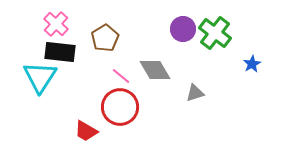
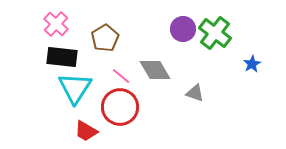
black rectangle: moved 2 px right, 5 px down
cyan triangle: moved 35 px right, 11 px down
gray triangle: rotated 36 degrees clockwise
